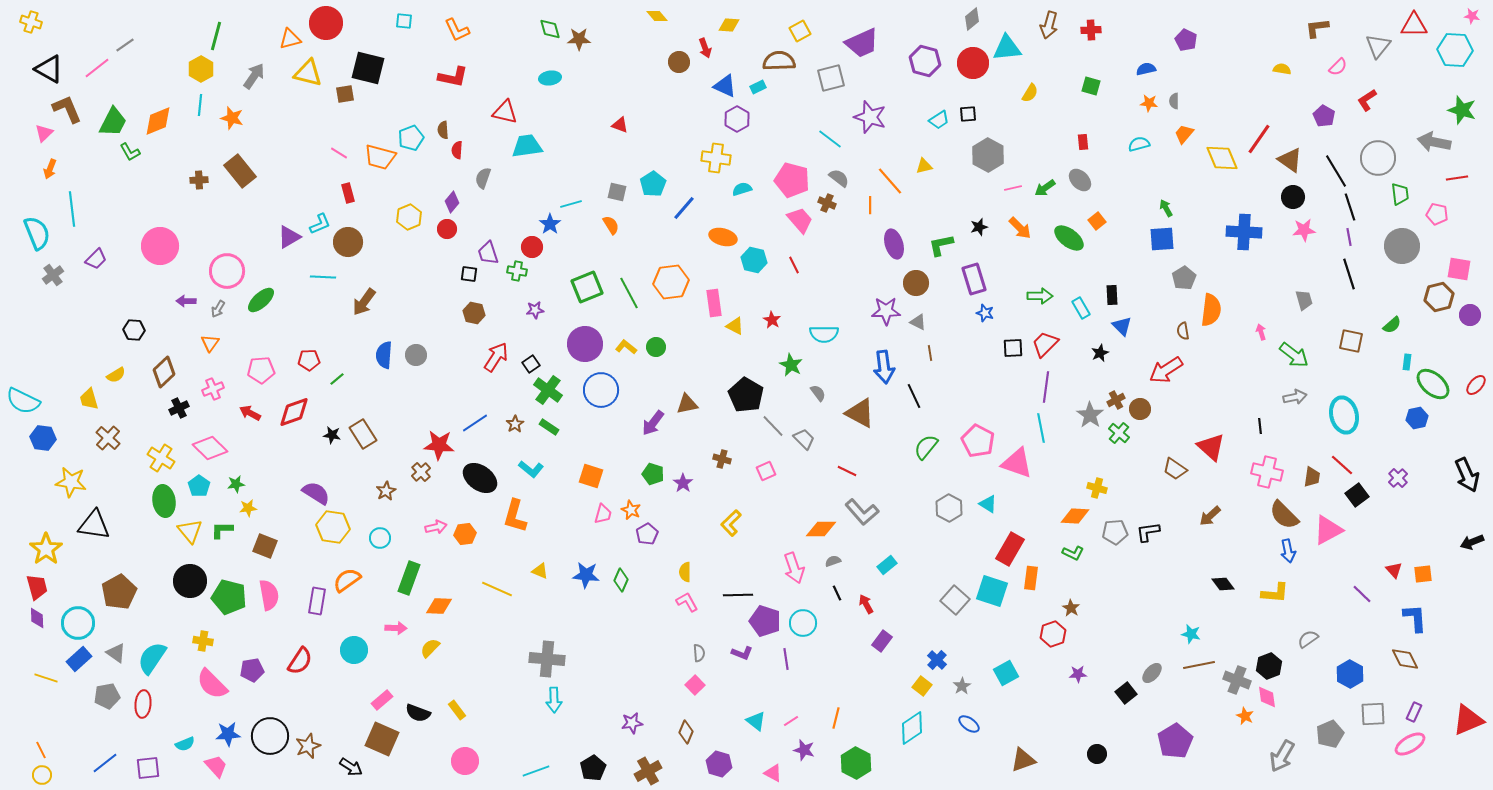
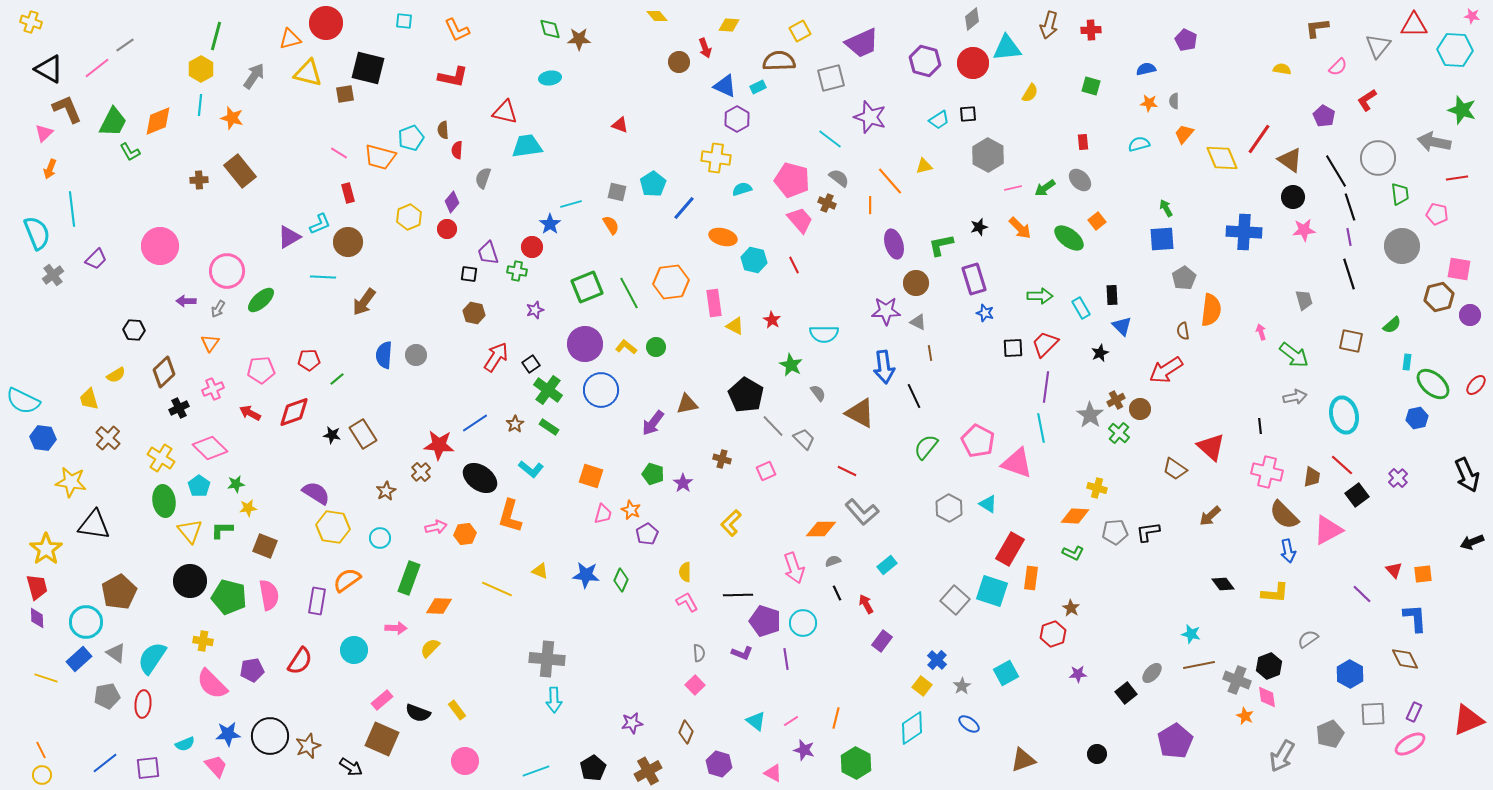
purple star at (535, 310): rotated 12 degrees counterclockwise
orange L-shape at (515, 516): moved 5 px left
cyan circle at (78, 623): moved 8 px right, 1 px up
